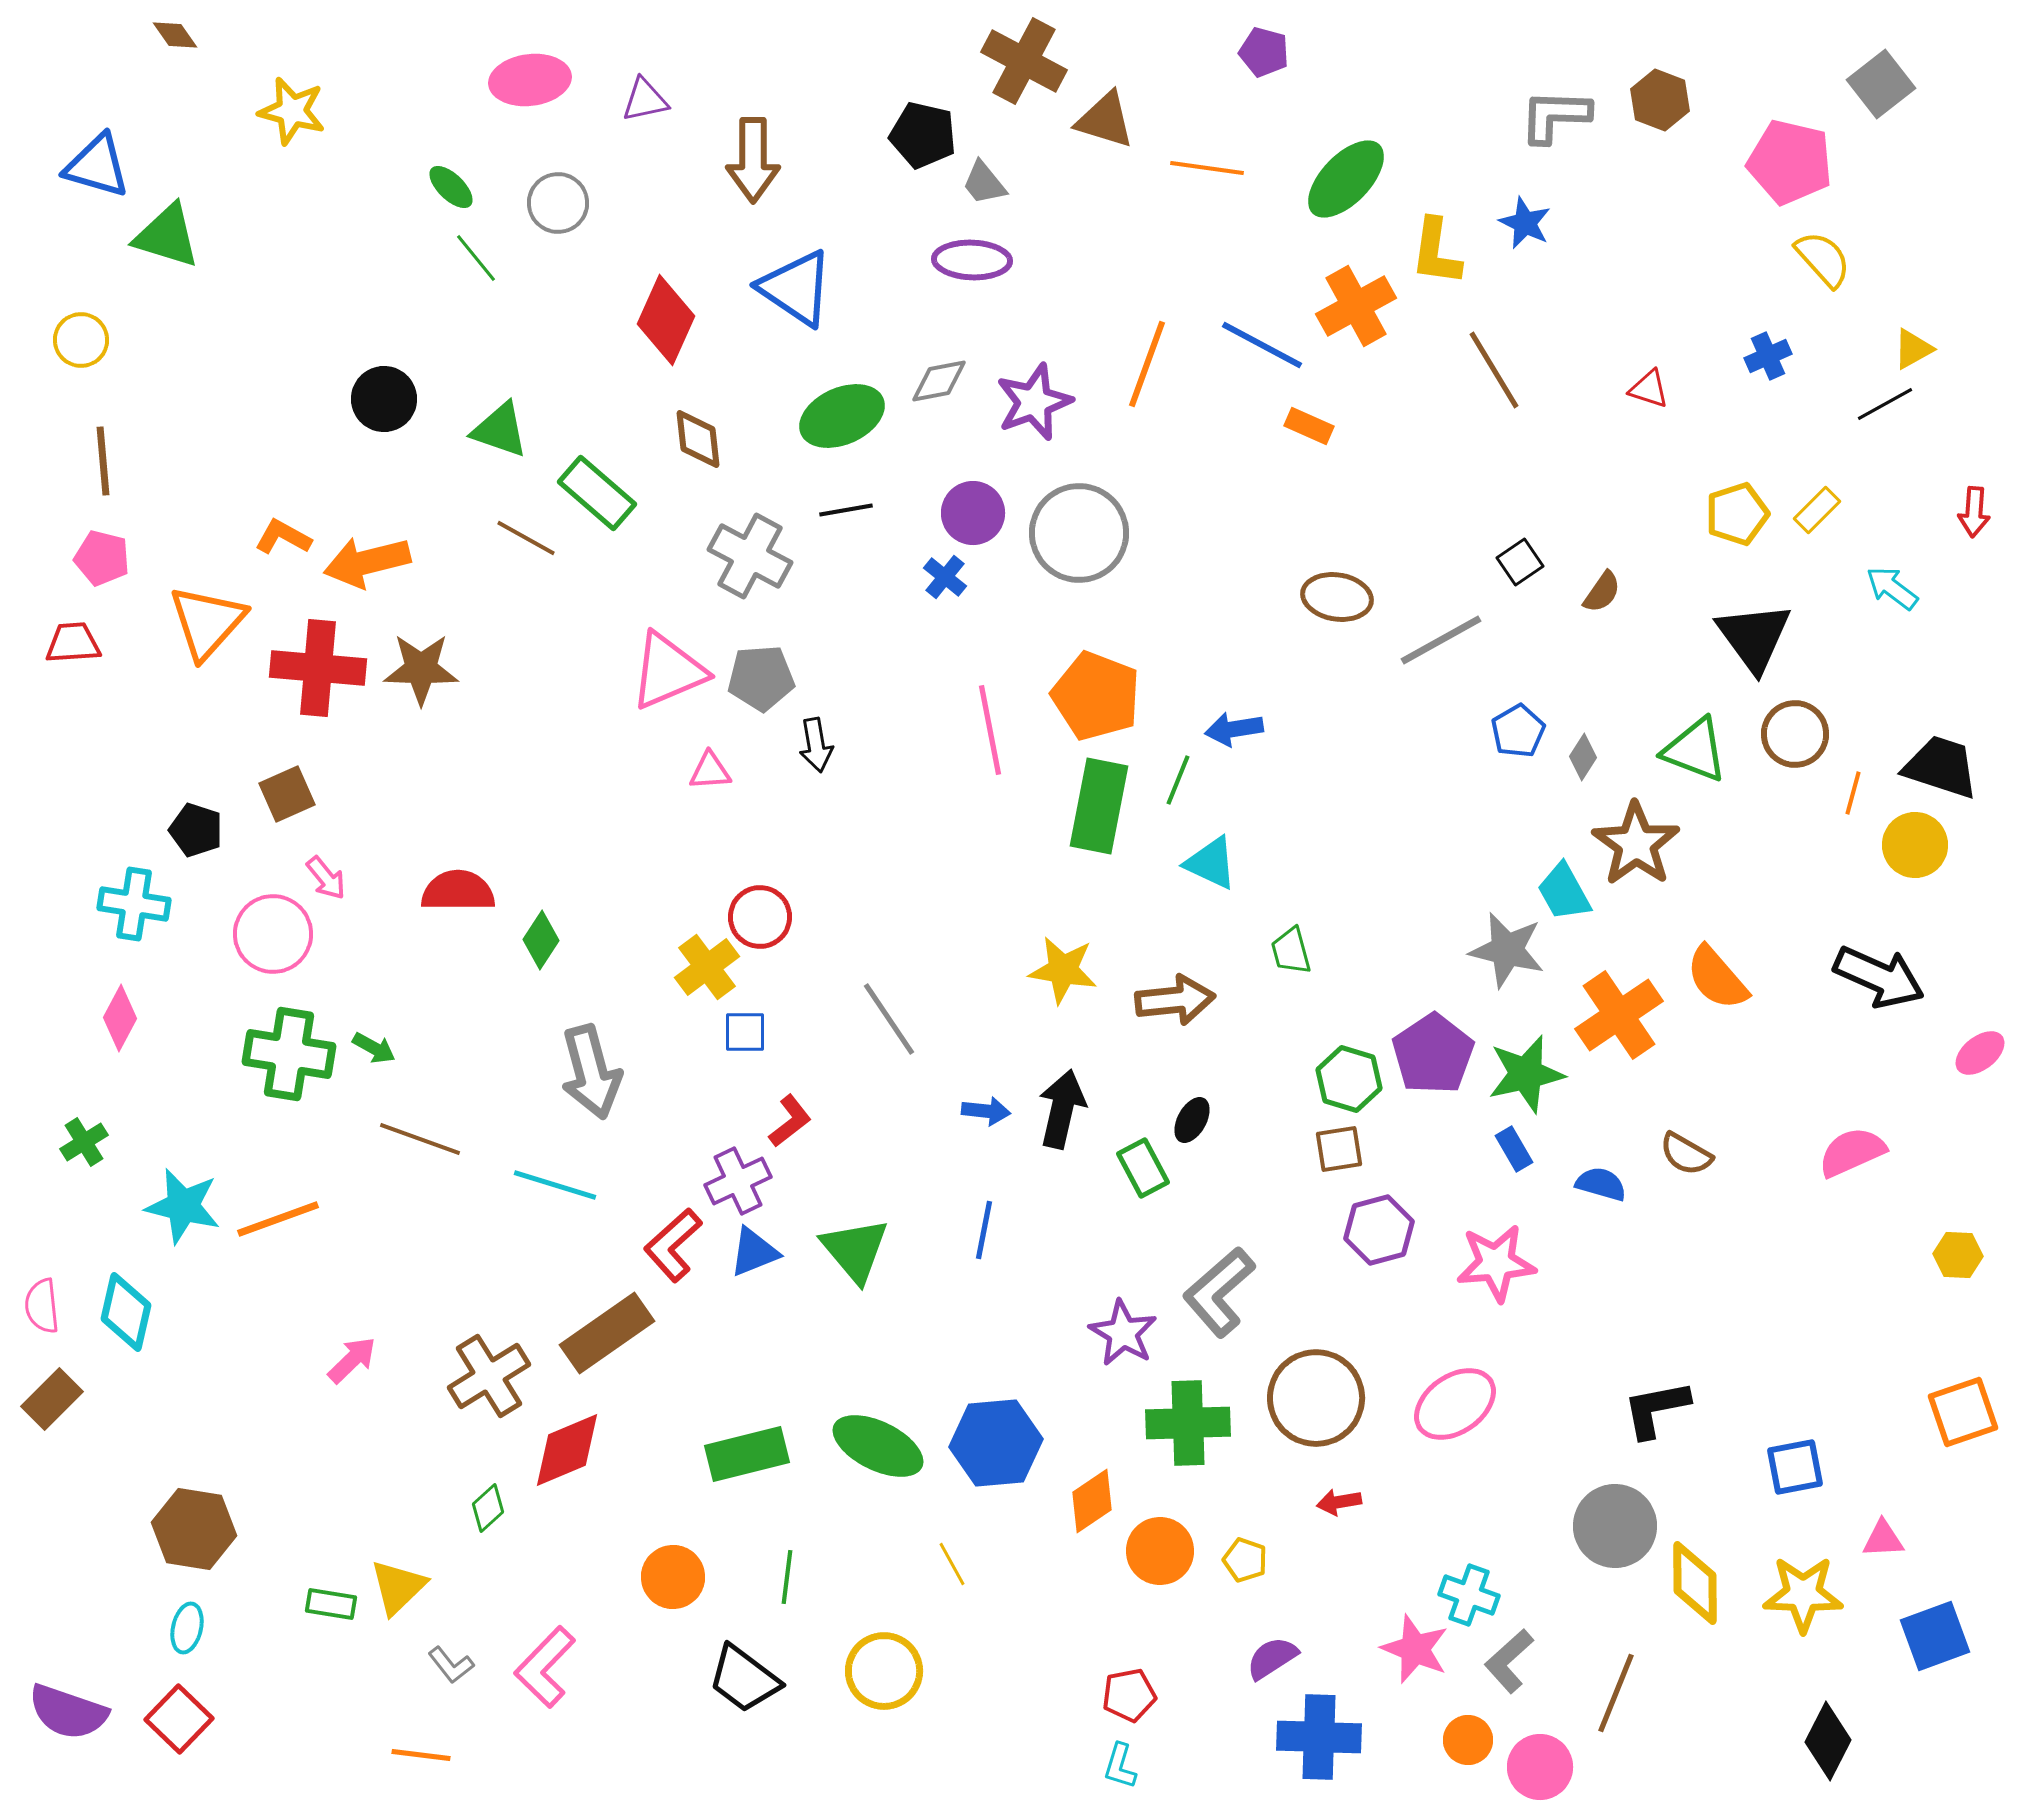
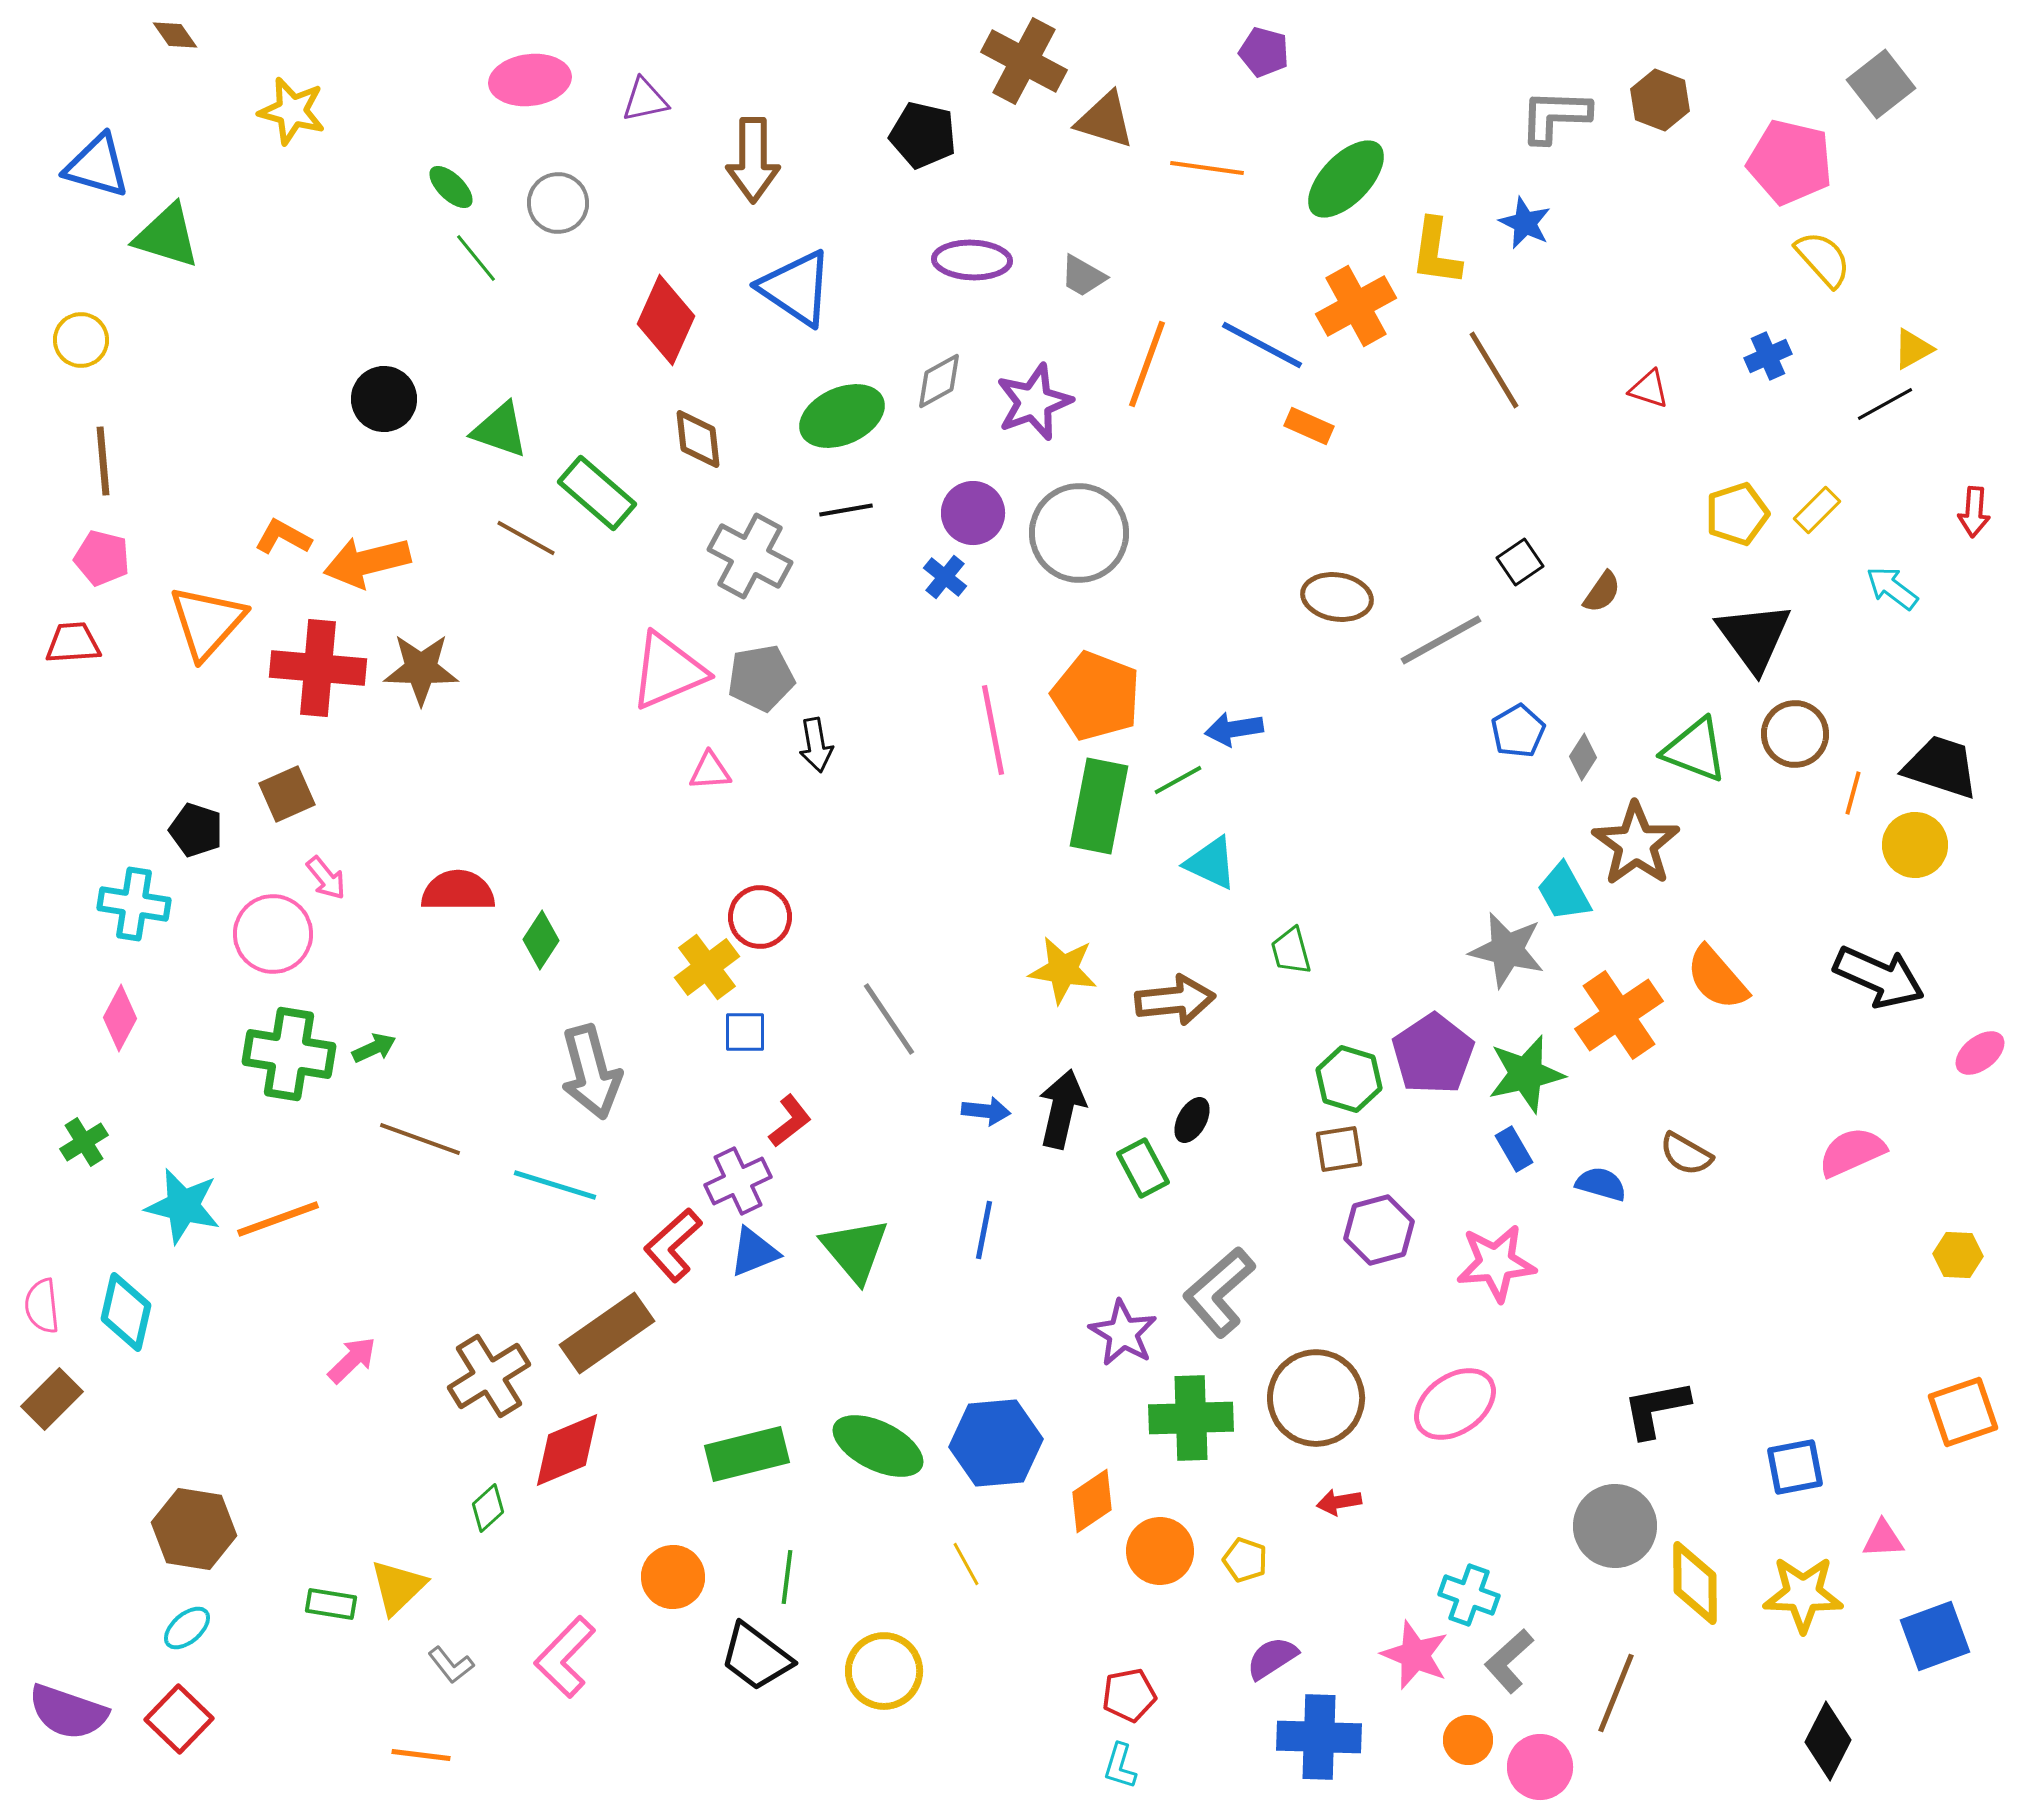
gray trapezoid at (984, 183): moved 99 px right, 93 px down; rotated 21 degrees counterclockwise
gray diamond at (939, 381): rotated 18 degrees counterclockwise
gray pentagon at (761, 678): rotated 6 degrees counterclockwise
pink line at (990, 730): moved 3 px right
green line at (1178, 780): rotated 39 degrees clockwise
green arrow at (374, 1048): rotated 54 degrees counterclockwise
green cross at (1188, 1423): moved 3 px right, 5 px up
yellow line at (952, 1564): moved 14 px right
cyan ellipse at (187, 1628): rotated 36 degrees clockwise
pink star at (1415, 1649): moved 6 px down
pink L-shape at (545, 1667): moved 20 px right, 10 px up
black trapezoid at (744, 1679): moved 12 px right, 22 px up
